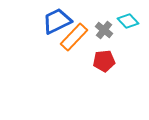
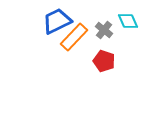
cyan diamond: rotated 20 degrees clockwise
red pentagon: rotated 25 degrees clockwise
